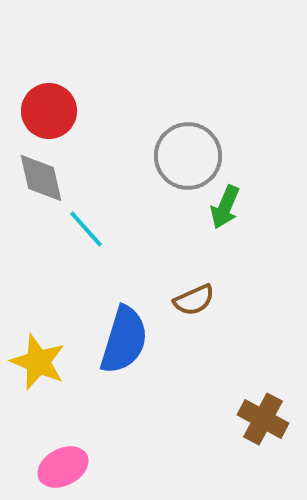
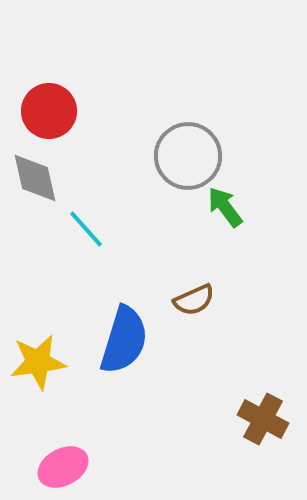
gray diamond: moved 6 px left
green arrow: rotated 120 degrees clockwise
yellow star: rotated 30 degrees counterclockwise
